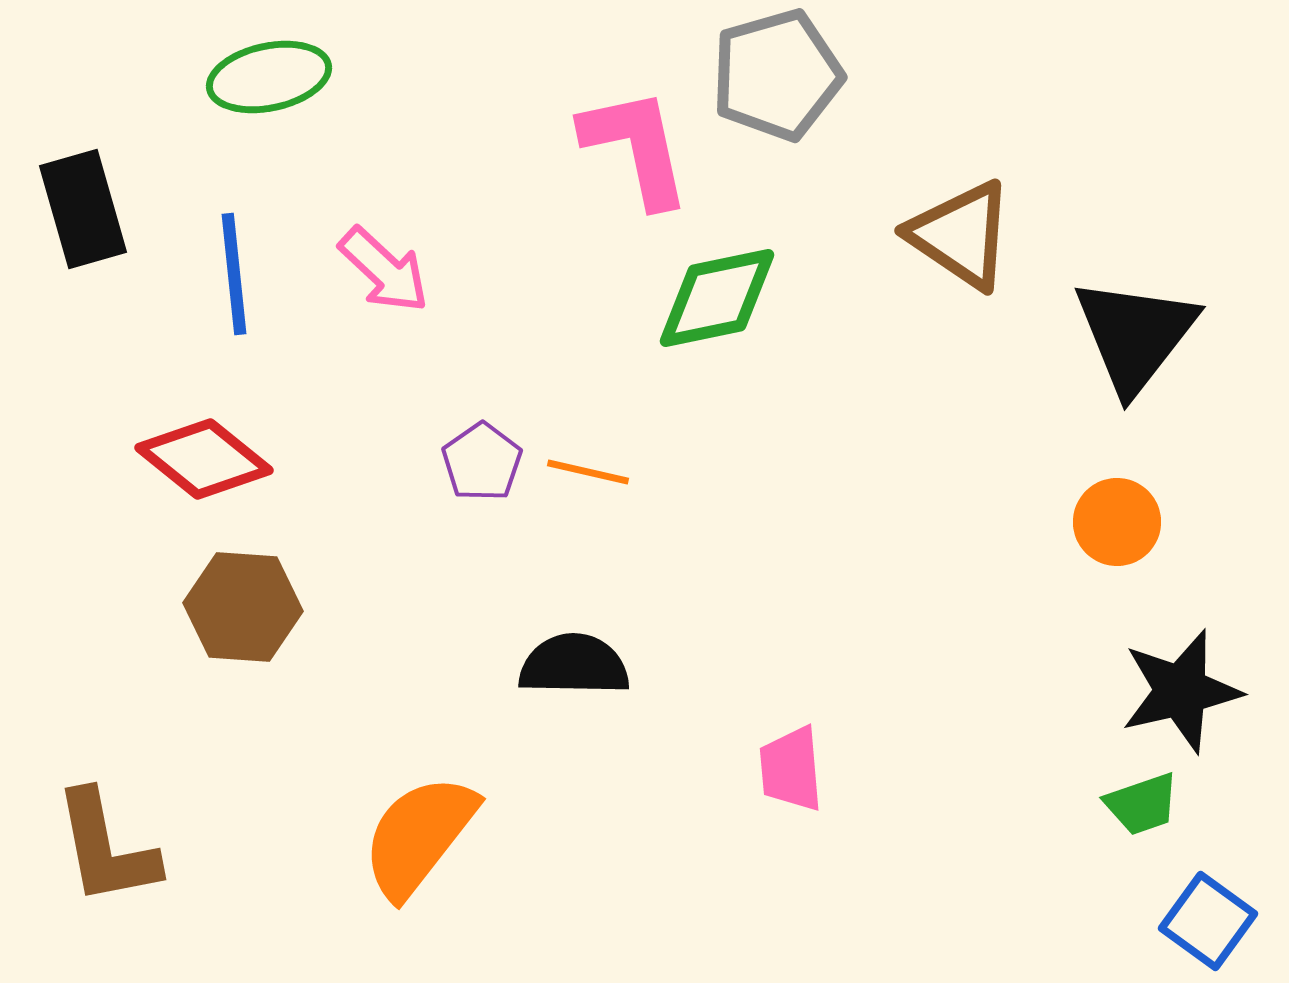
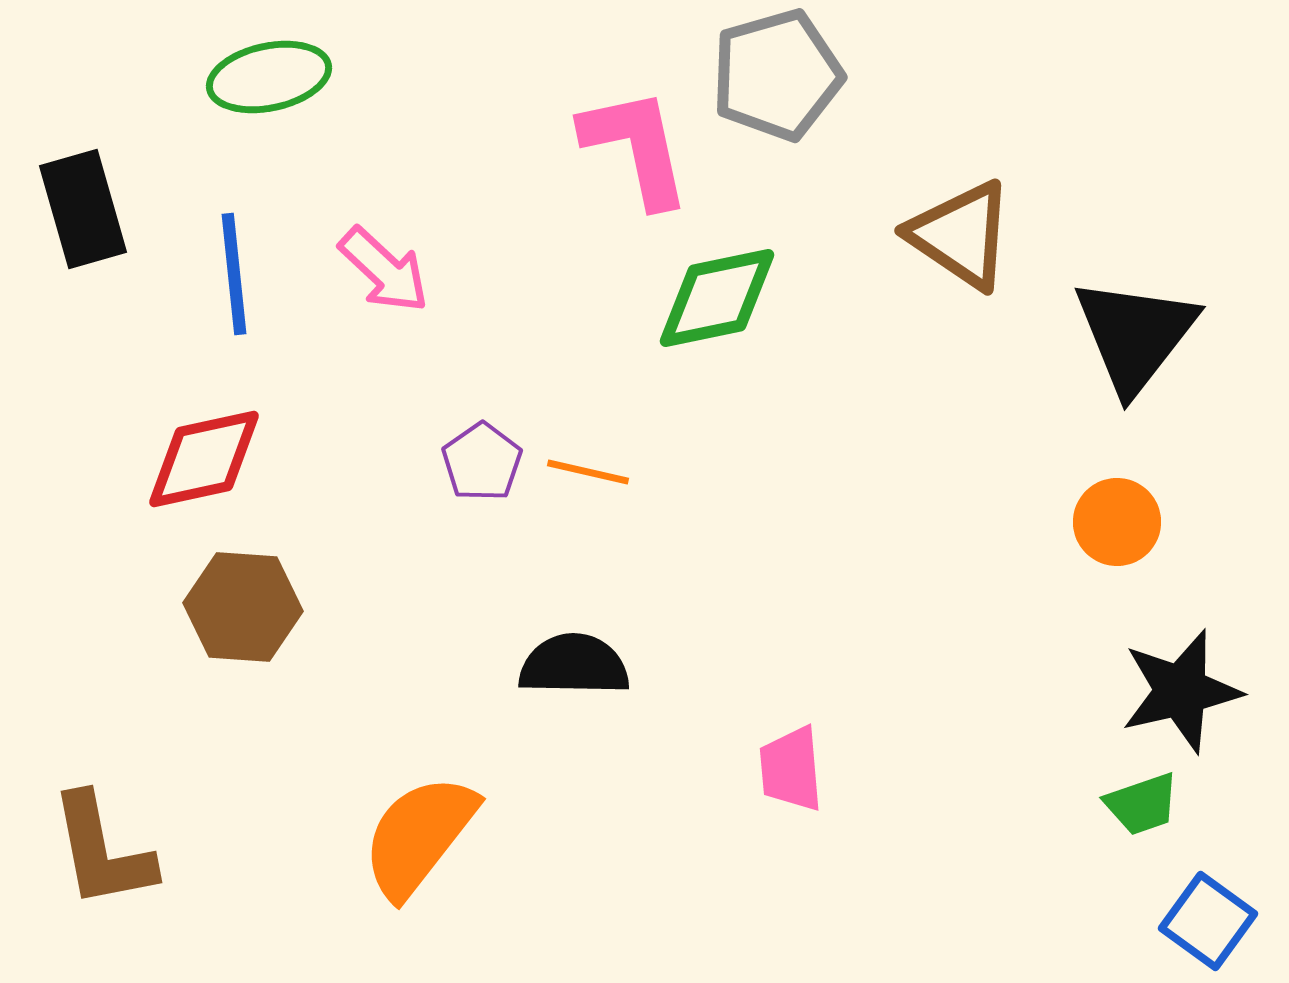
red diamond: rotated 51 degrees counterclockwise
brown L-shape: moved 4 px left, 3 px down
